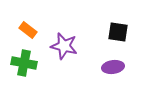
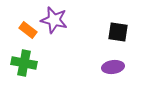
purple star: moved 10 px left, 26 px up
